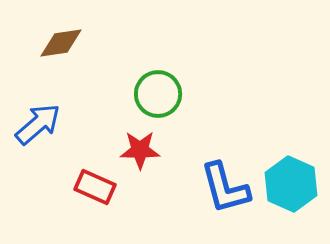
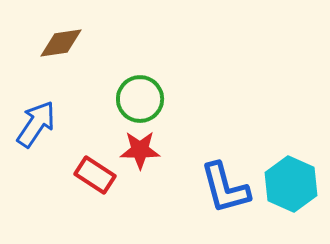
green circle: moved 18 px left, 5 px down
blue arrow: moved 2 px left; rotated 15 degrees counterclockwise
red rectangle: moved 12 px up; rotated 9 degrees clockwise
